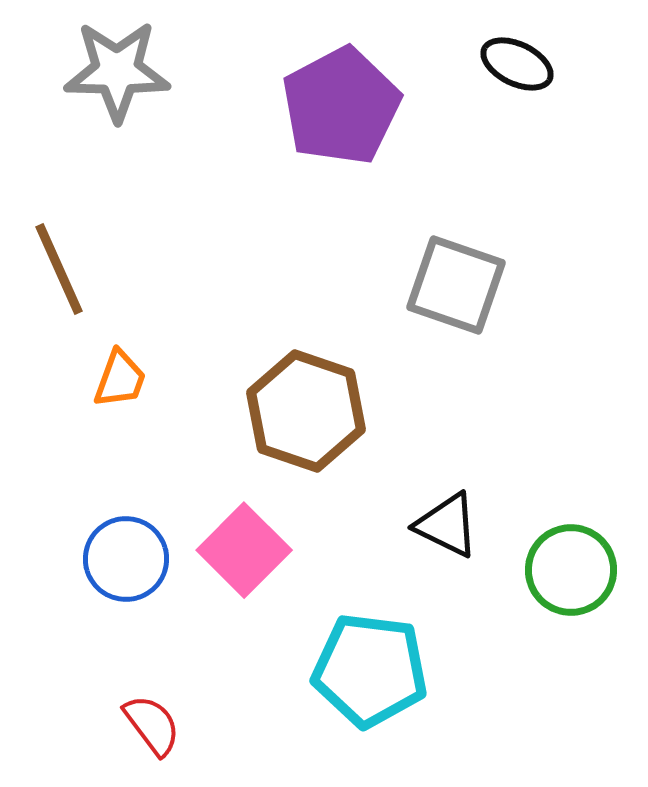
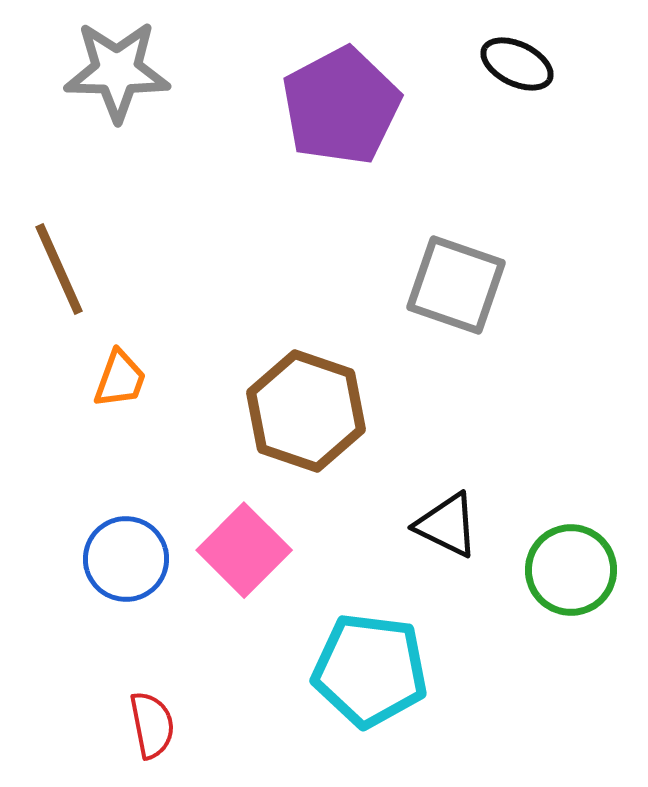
red semicircle: rotated 26 degrees clockwise
